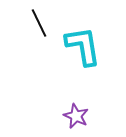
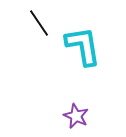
black line: rotated 8 degrees counterclockwise
